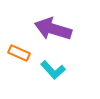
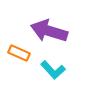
purple arrow: moved 4 px left, 2 px down
